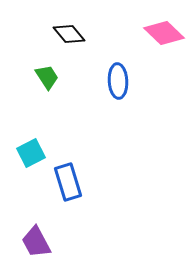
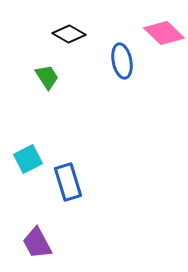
black diamond: rotated 20 degrees counterclockwise
blue ellipse: moved 4 px right, 20 px up; rotated 8 degrees counterclockwise
cyan square: moved 3 px left, 6 px down
purple trapezoid: moved 1 px right, 1 px down
